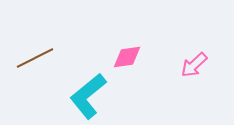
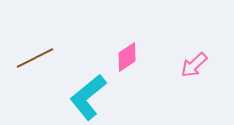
pink diamond: rotated 24 degrees counterclockwise
cyan L-shape: moved 1 px down
